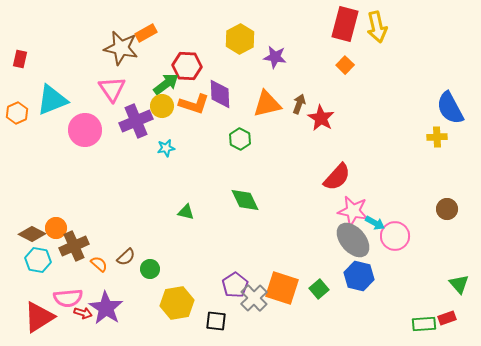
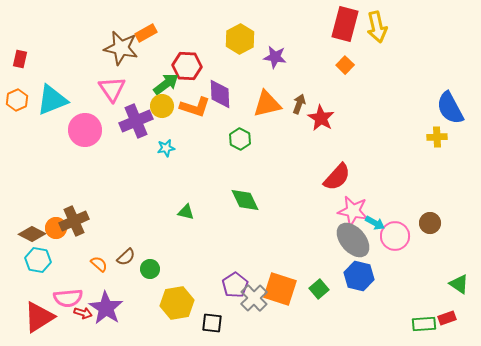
orange L-shape at (194, 104): moved 1 px right, 3 px down
orange hexagon at (17, 113): moved 13 px up
brown circle at (447, 209): moved 17 px left, 14 px down
brown cross at (74, 246): moved 25 px up
green triangle at (459, 284): rotated 15 degrees counterclockwise
orange square at (282, 288): moved 2 px left, 1 px down
black square at (216, 321): moved 4 px left, 2 px down
